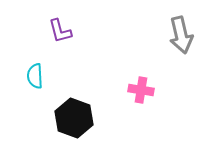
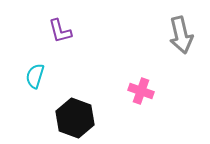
cyan semicircle: rotated 20 degrees clockwise
pink cross: moved 1 px down; rotated 10 degrees clockwise
black hexagon: moved 1 px right
